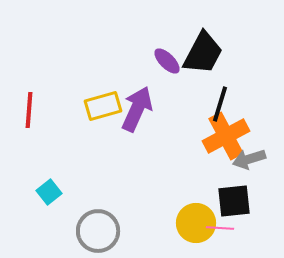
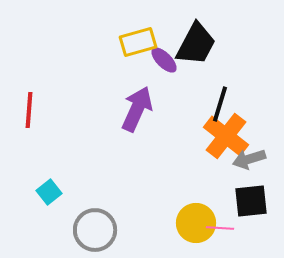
black trapezoid: moved 7 px left, 9 px up
purple ellipse: moved 3 px left, 1 px up
yellow rectangle: moved 35 px right, 64 px up
orange cross: rotated 24 degrees counterclockwise
black square: moved 17 px right
gray circle: moved 3 px left, 1 px up
